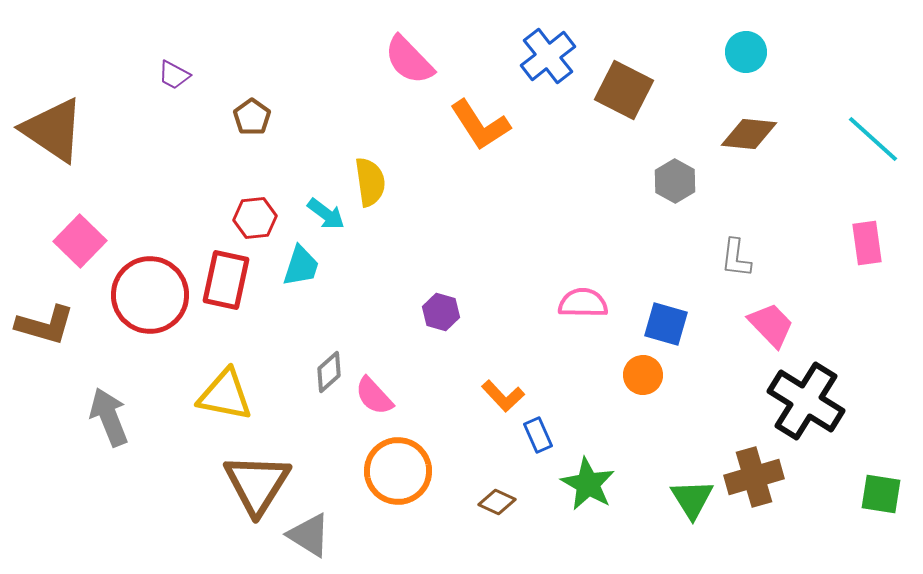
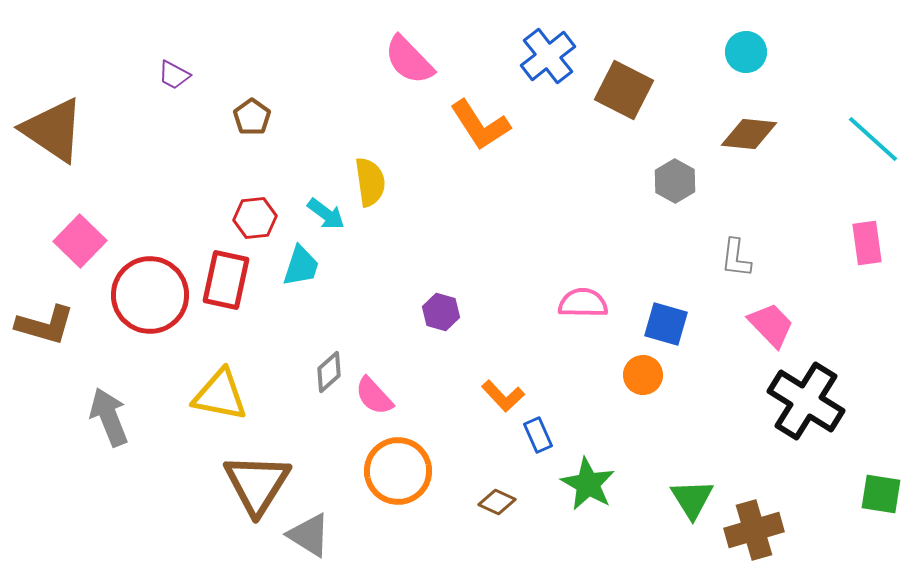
yellow triangle at (225, 395): moved 5 px left
brown cross at (754, 477): moved 53 px down
